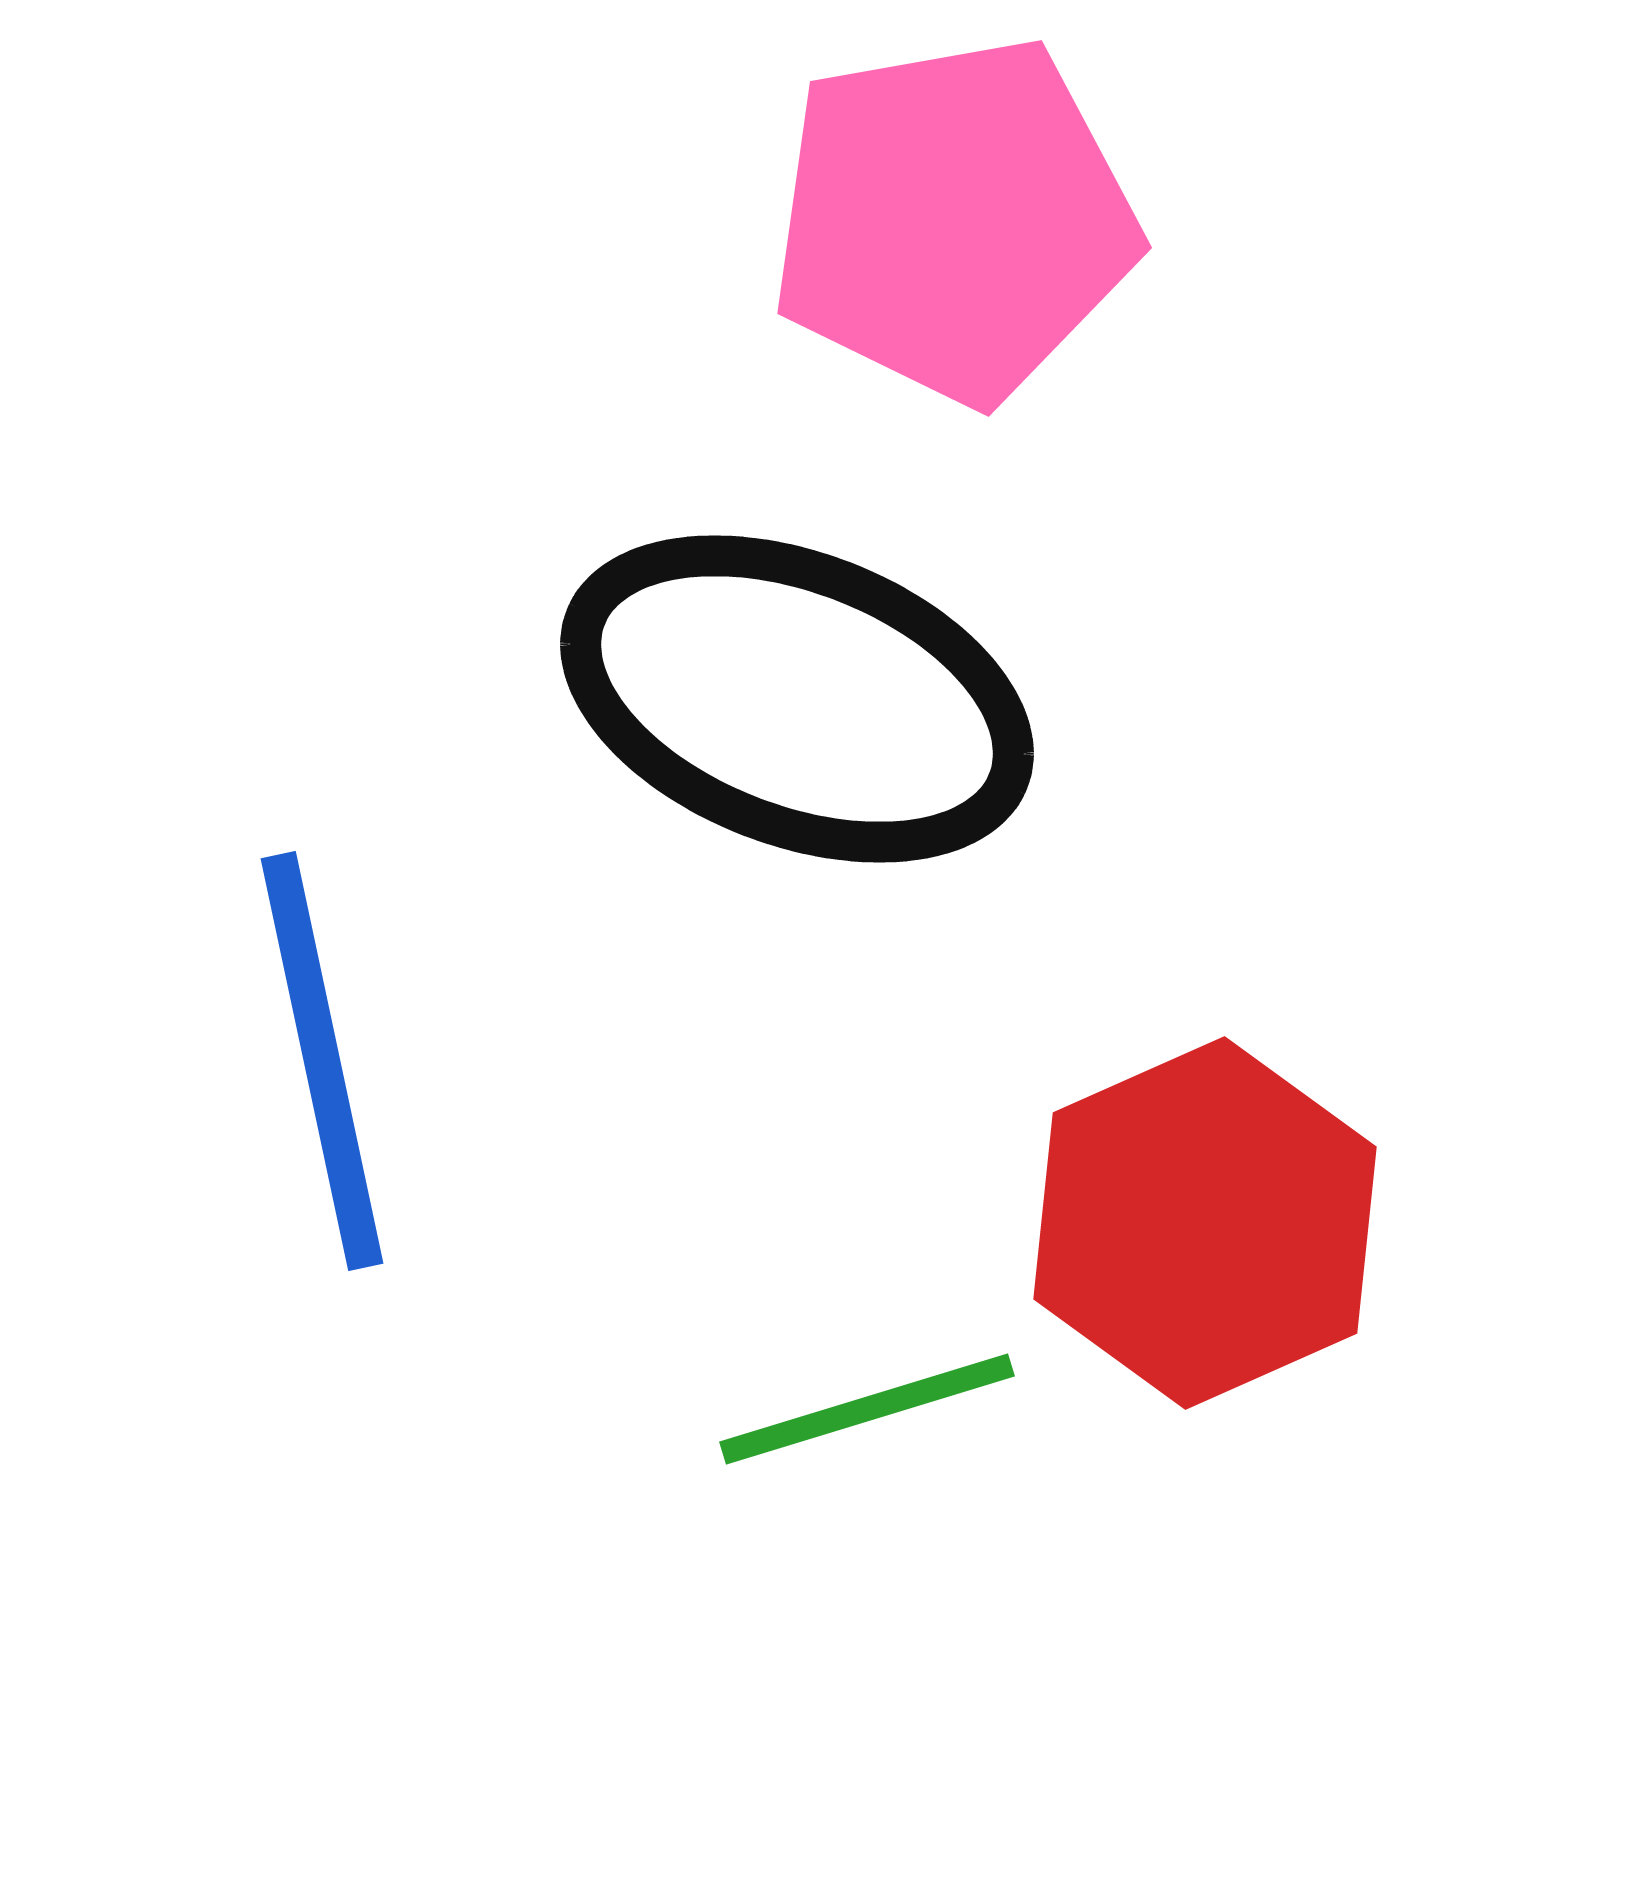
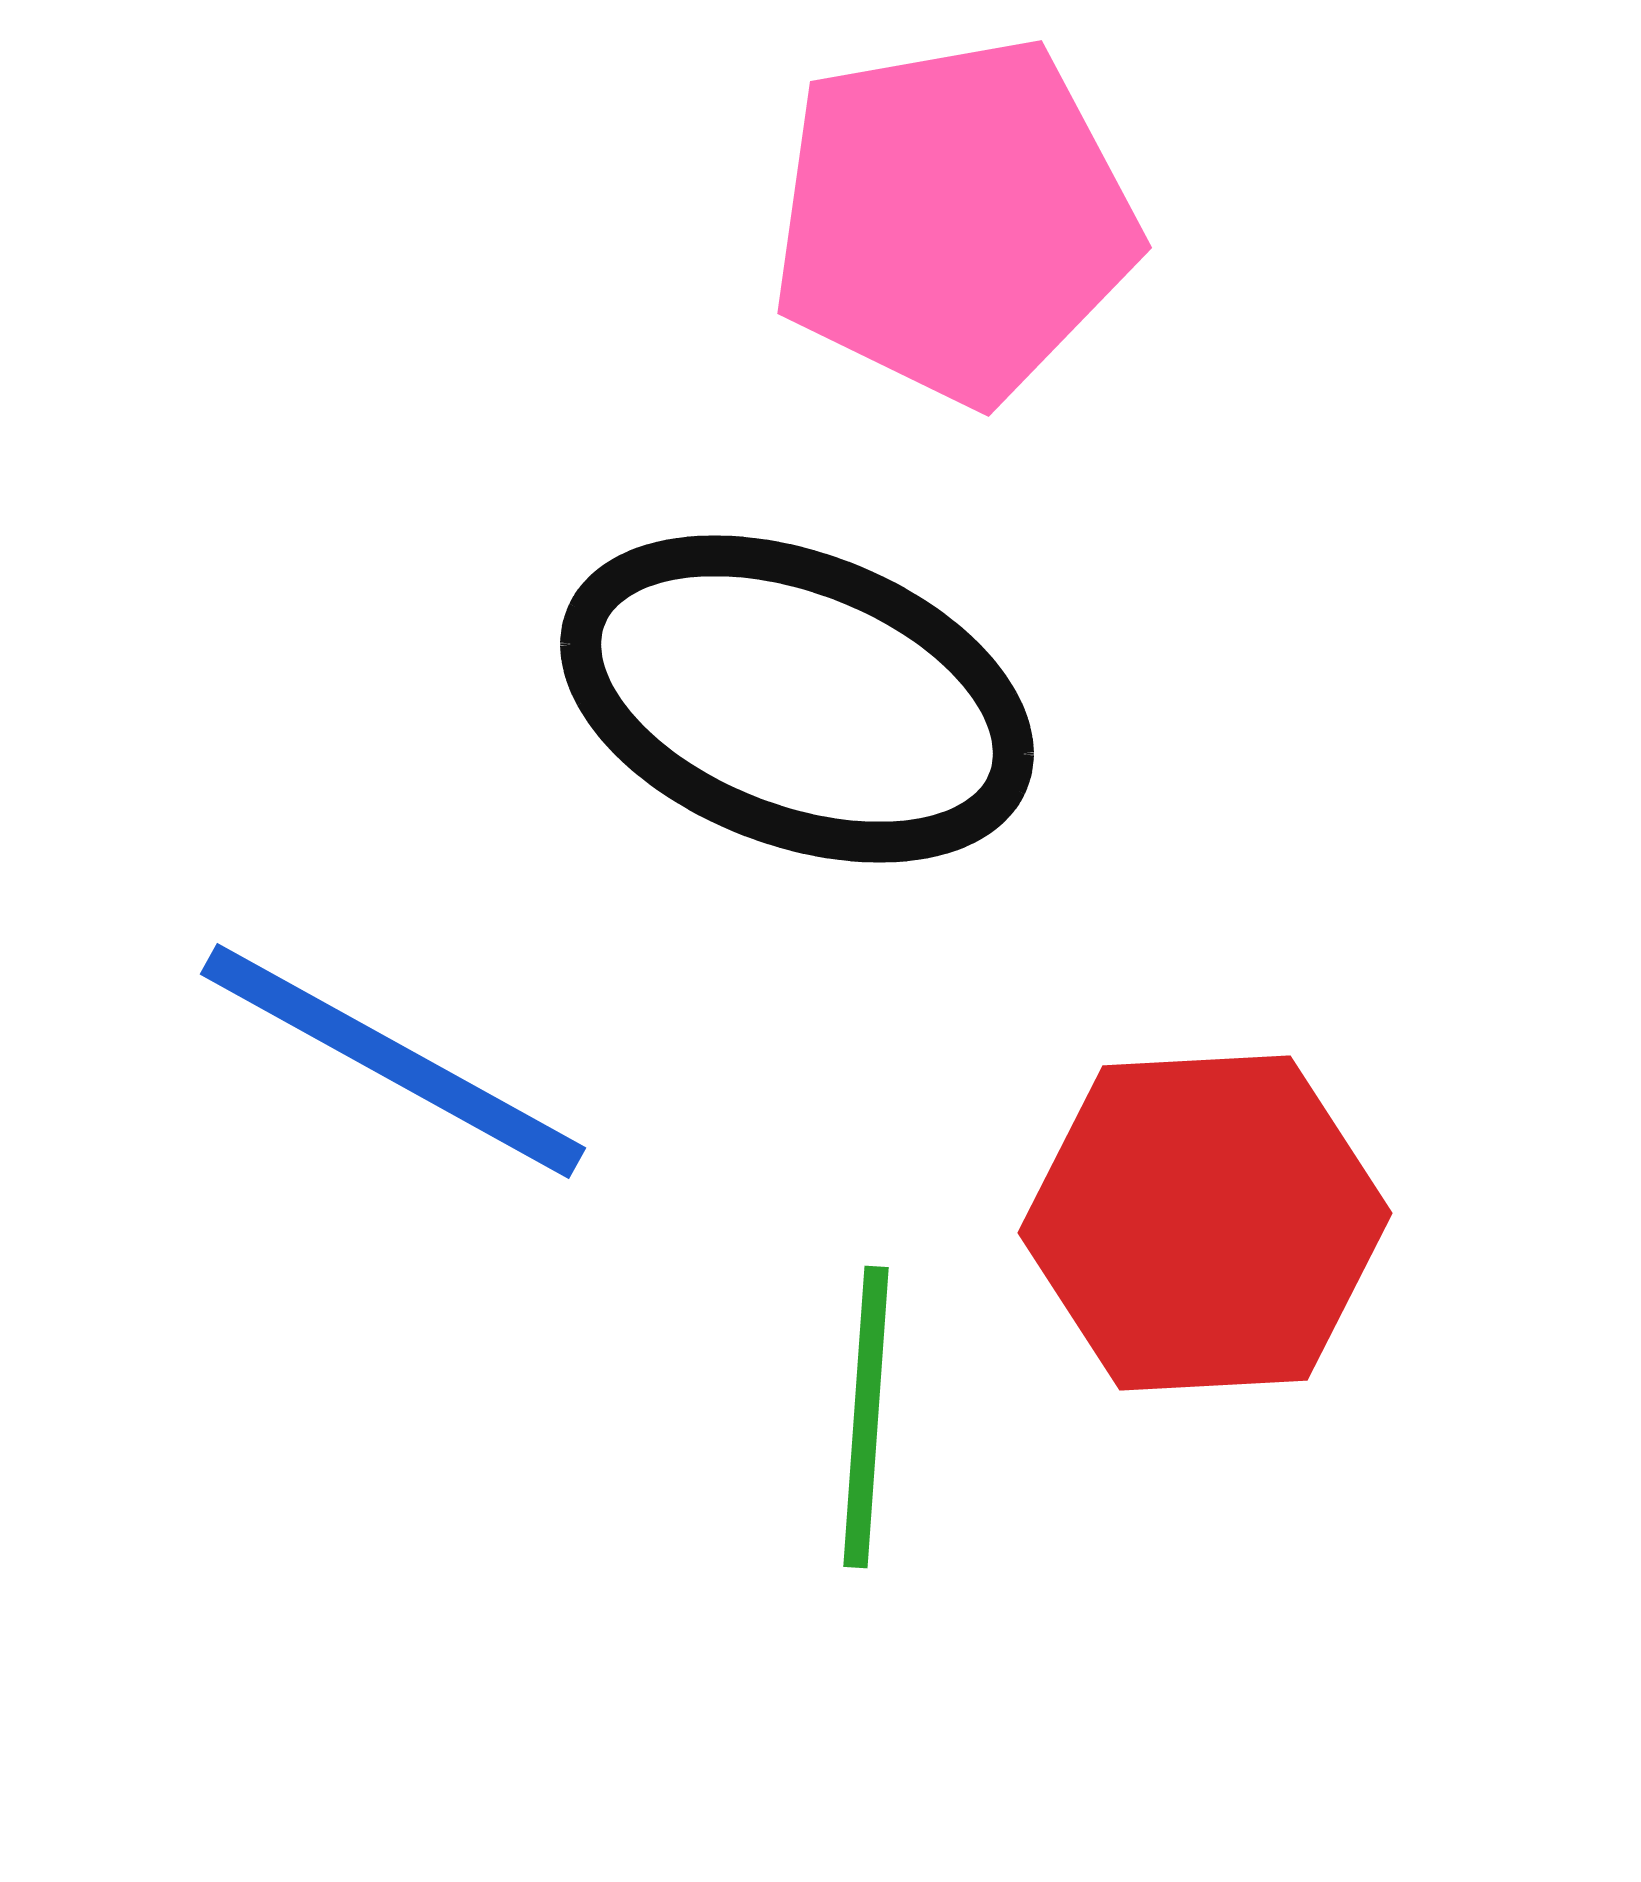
blue line: moved 71 px right; rotated 49 degrees counterclockwise
red hexagon: rotated 21 degrees clockwise
green line: moved 1 px left, 8 px down; rotated 69 degrees counterclockwise
